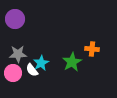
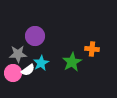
purple circle: moved 20 px right, 17 px down
white semicircle: moved 4 px left; rotated 88 degrees counterclockwise
